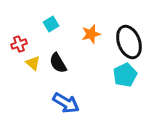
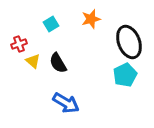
orange star: moved 15 px up
yellow triangle: moved 2 px up
